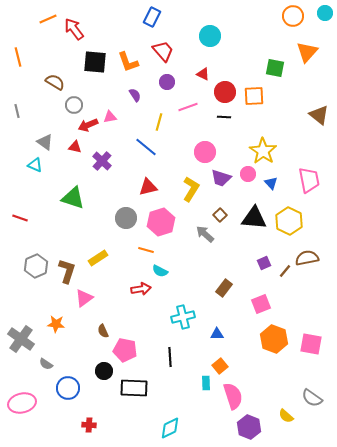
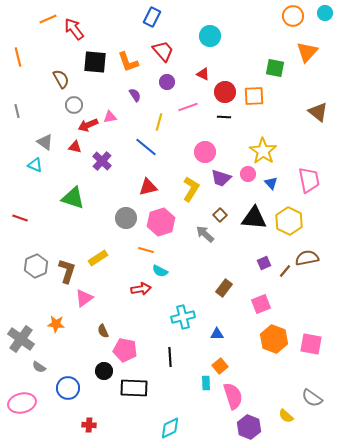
brown semicircle at (55, 82): moved 6 px right, 3 px up; rotated 30 degrees clockwise
brown triangle at (319, 115): moved 1 px left, 3 px up
gray semicircle at (46, 364): moved 7 px left, 3 px down
